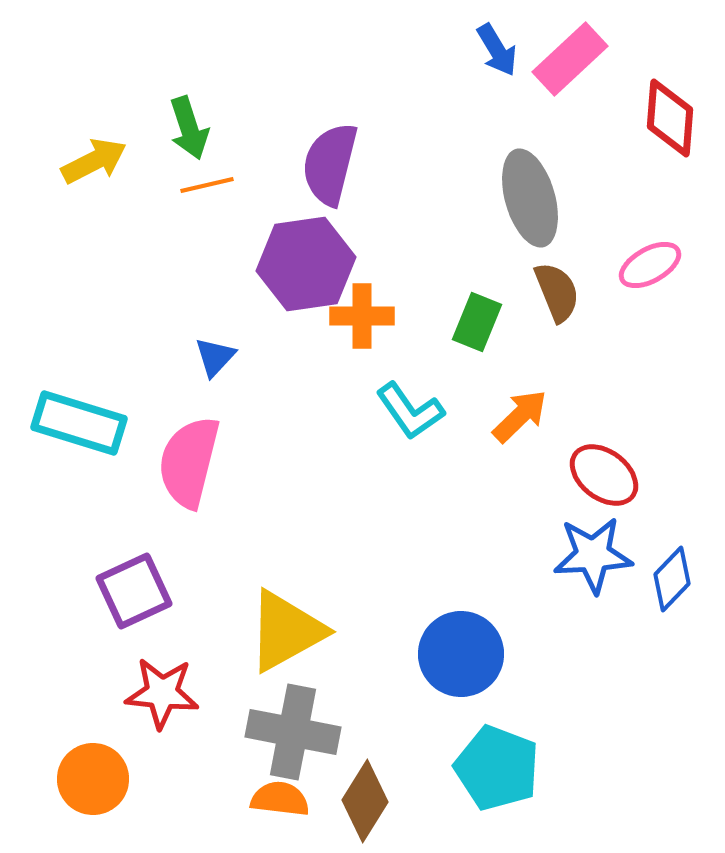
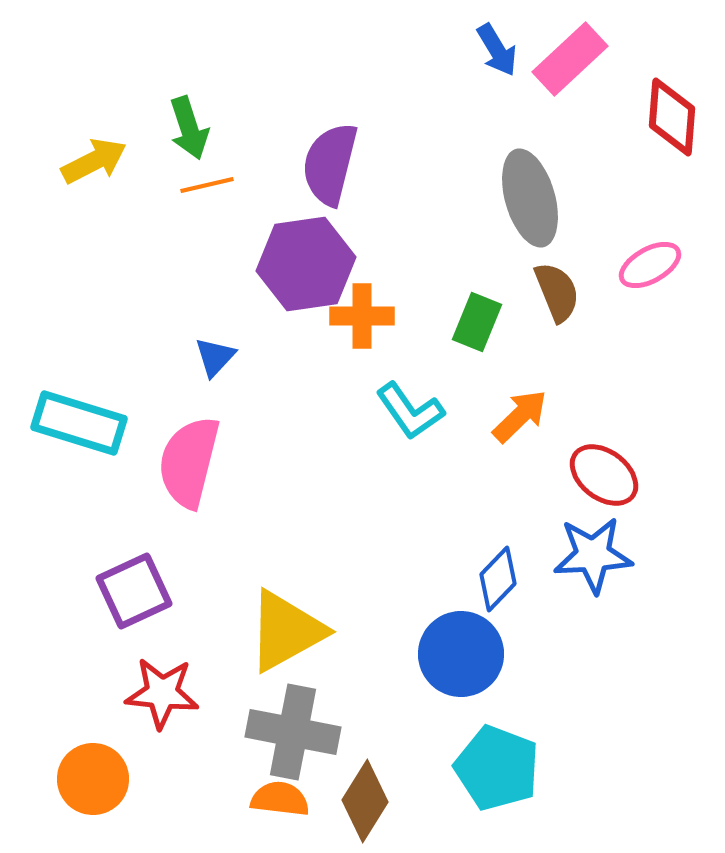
red diamond: moved 2 px right, 1 px up
blue diamond: moved 174 px left
